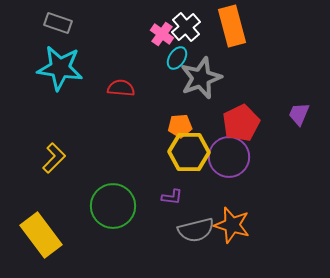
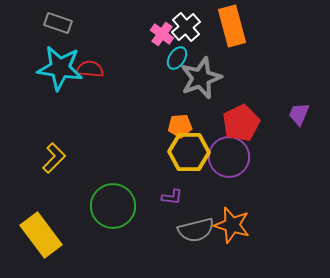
red semicircle: moved 31 px left, 19 px up
